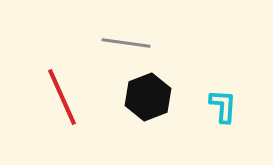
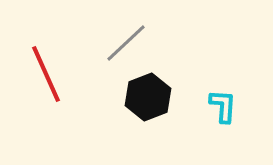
gray line: rotated 51 degrees counterclockwise
red line: moved 16 px left, 23 px up
